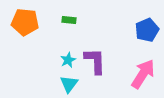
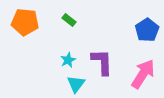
green rectangle: rotated 32 degrees clockwise
blue pentagon: rotated 10 degrees counterclockwise
purple L-shape: moved 7 px right, 1 px down
cyan triangle: moved 7 px right
